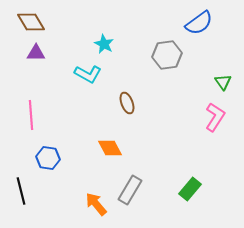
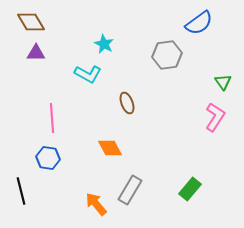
pink line: moved 21 px right, 3 px down
